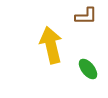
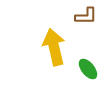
yellow arrow: moved 3 px right, 2 px down
